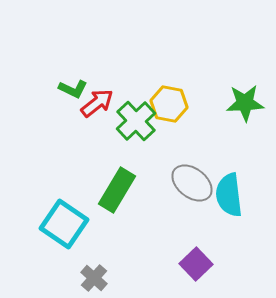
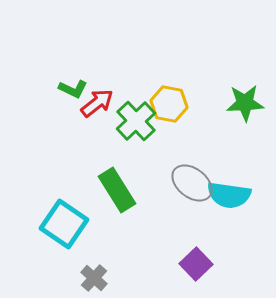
green rectangle: rotated 63 degrees counterclockwise
cyan semicircle: rotated 75 degrees counterclockwise
